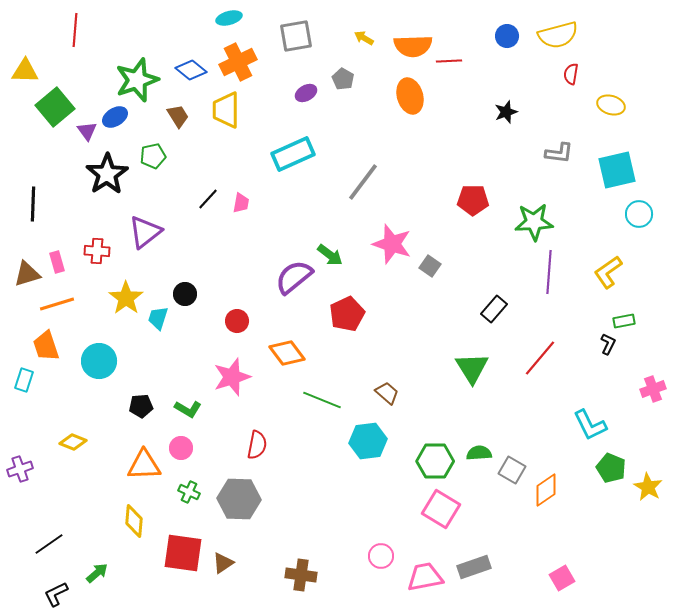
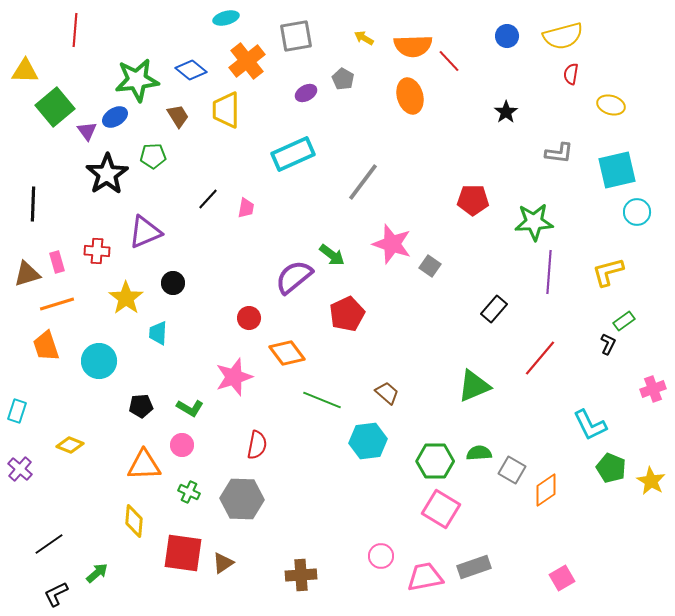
cyan ellipse at (229, 18): moved 3 px left
yellow semicircle at (558, 35): moved 5 px right, 1 px down
red line at (449, 61): rotated 50 degrees clockwise
orange cross at (238, 62): moved 9 px right, 1 px up; rotated 12 degrees counterclockwise
green star at (137, 80): rotated 12 degrees clockwise
black star at (506, 112): rotated 15 degrees counterclockwise
green pentagon at (153, 156): rotated 10 degrees clockwise
pink trapezoid at (241, 203): moved 5 px right, 5 px down
cyan circle at (639, 214): moved 2 px left, 2 px up
purple triangle at (145, 232): rotated 15 degrees clockwise
green arrow at (330, 255): moved 2 px right
yellow L-shape at (608, 272): rotated 20 degrees clockwise
black circle at (185, 294): moved 12 px left, 11 px up
cyan trapezoid at (158, 318): moved 15 px down; rotated 15 degrees counterclockwise
red circle at (237, 321): moved 12 px right, 3 px up
green rectangle at (624, 321): rotated 25 degrees counterclockwise
green triangle at (472, 368): moved 2 px right, 18 px down; rotated 39 degrees clockwise
pink star at (232, 377): moved 2 px right
cyan rectangle at (24, 380): moved 7 px left, 31 px down
green L-shape at (188, 409): moved 2 px right, 1 px up
yellow diamond at (73, 442): moved 3 px left, 3 px down
pink circle at (181, 448): moved 1 px right, 3 px up
purple cross at (20, 469): rotated 30 degrees counterclockwise
yellow star at (648, 487): moved 3 px right, 6 px up
gray hexagon at (239, 499): moved 3 px right
brown cross at (301, 575): rotated 12 degrees counterclockwise
